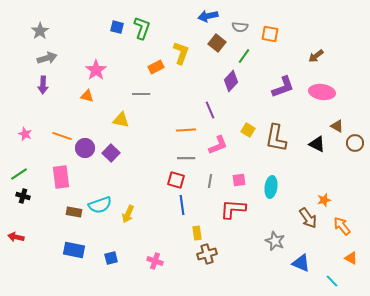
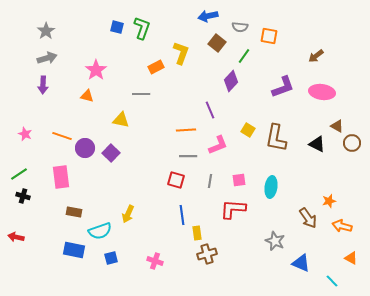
gray star at (40, 31): moved 6 px right
orange square at (270, 34): moved 1 px left, 2 px down
brown circle at (355, 143): moved 3 px left
gray line at (186, 158): moved 2 px right, 2 px up
orange star at (324, 200): moved 5 px right, 1 px down
cyan semicircle at (100, 205): moved 26 px down
blue line at (182, 205): moved 10 px down
orange arrow at (342, 226): rotated 36 degrees counterclockwise
